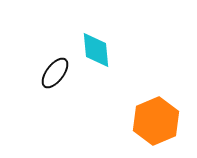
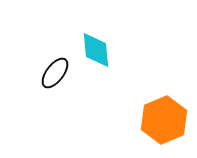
orange hexagon: moved 8 px right, 1 px up
